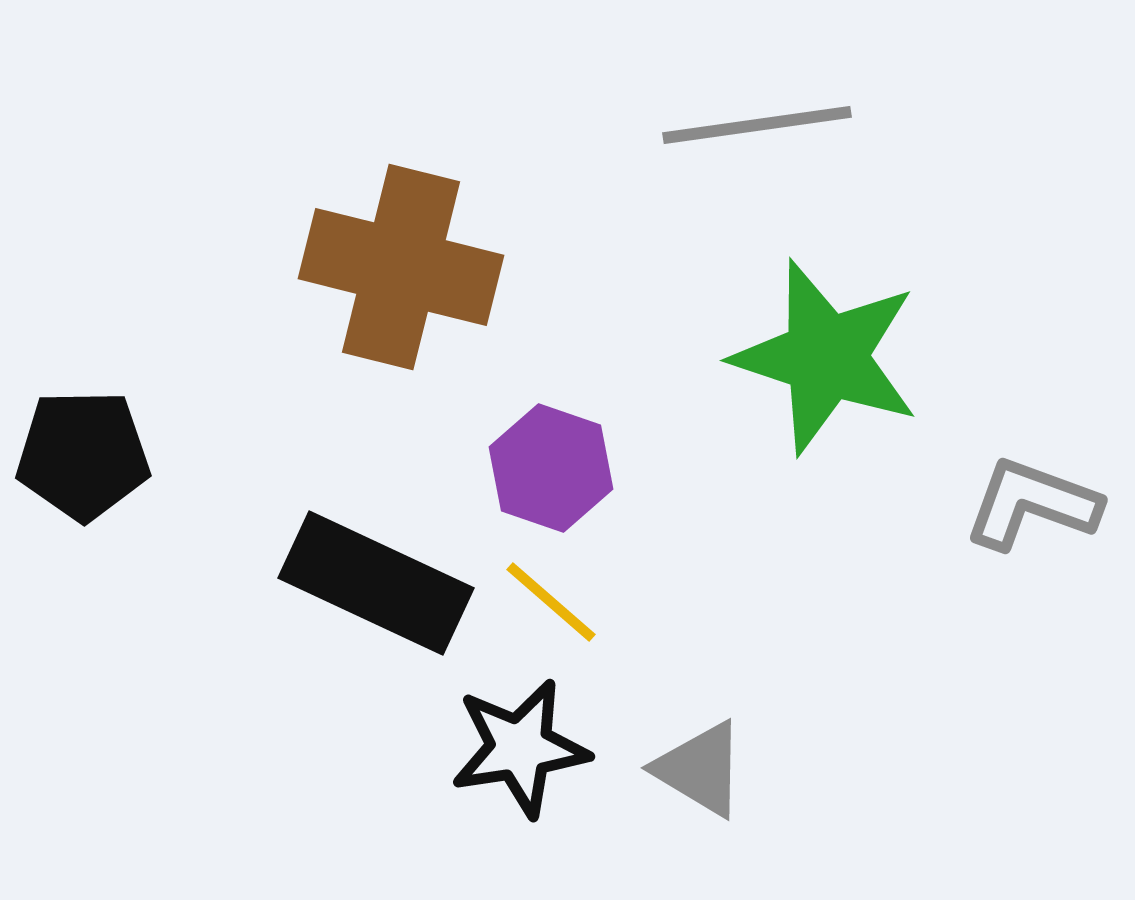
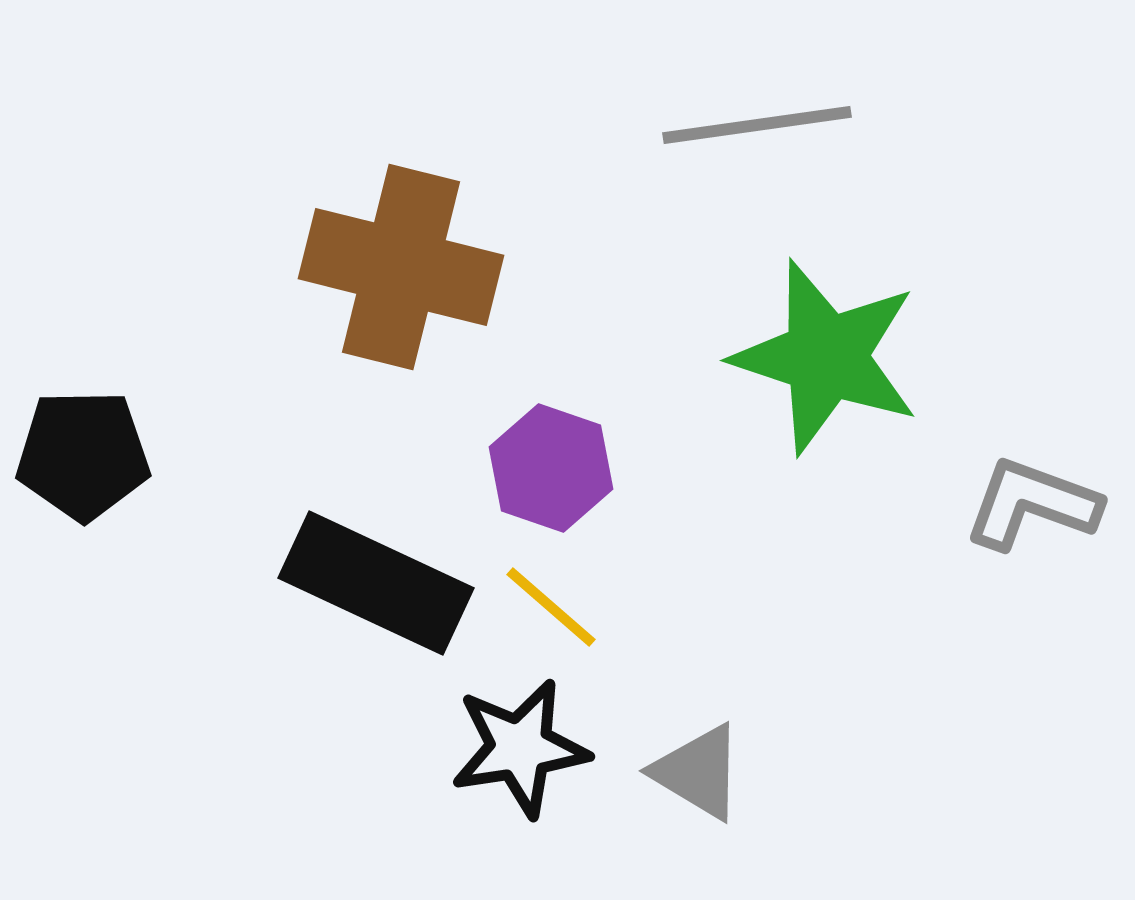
yellow line: moved 5 px down
gray triangle: moved 2 px left, 3 px down
